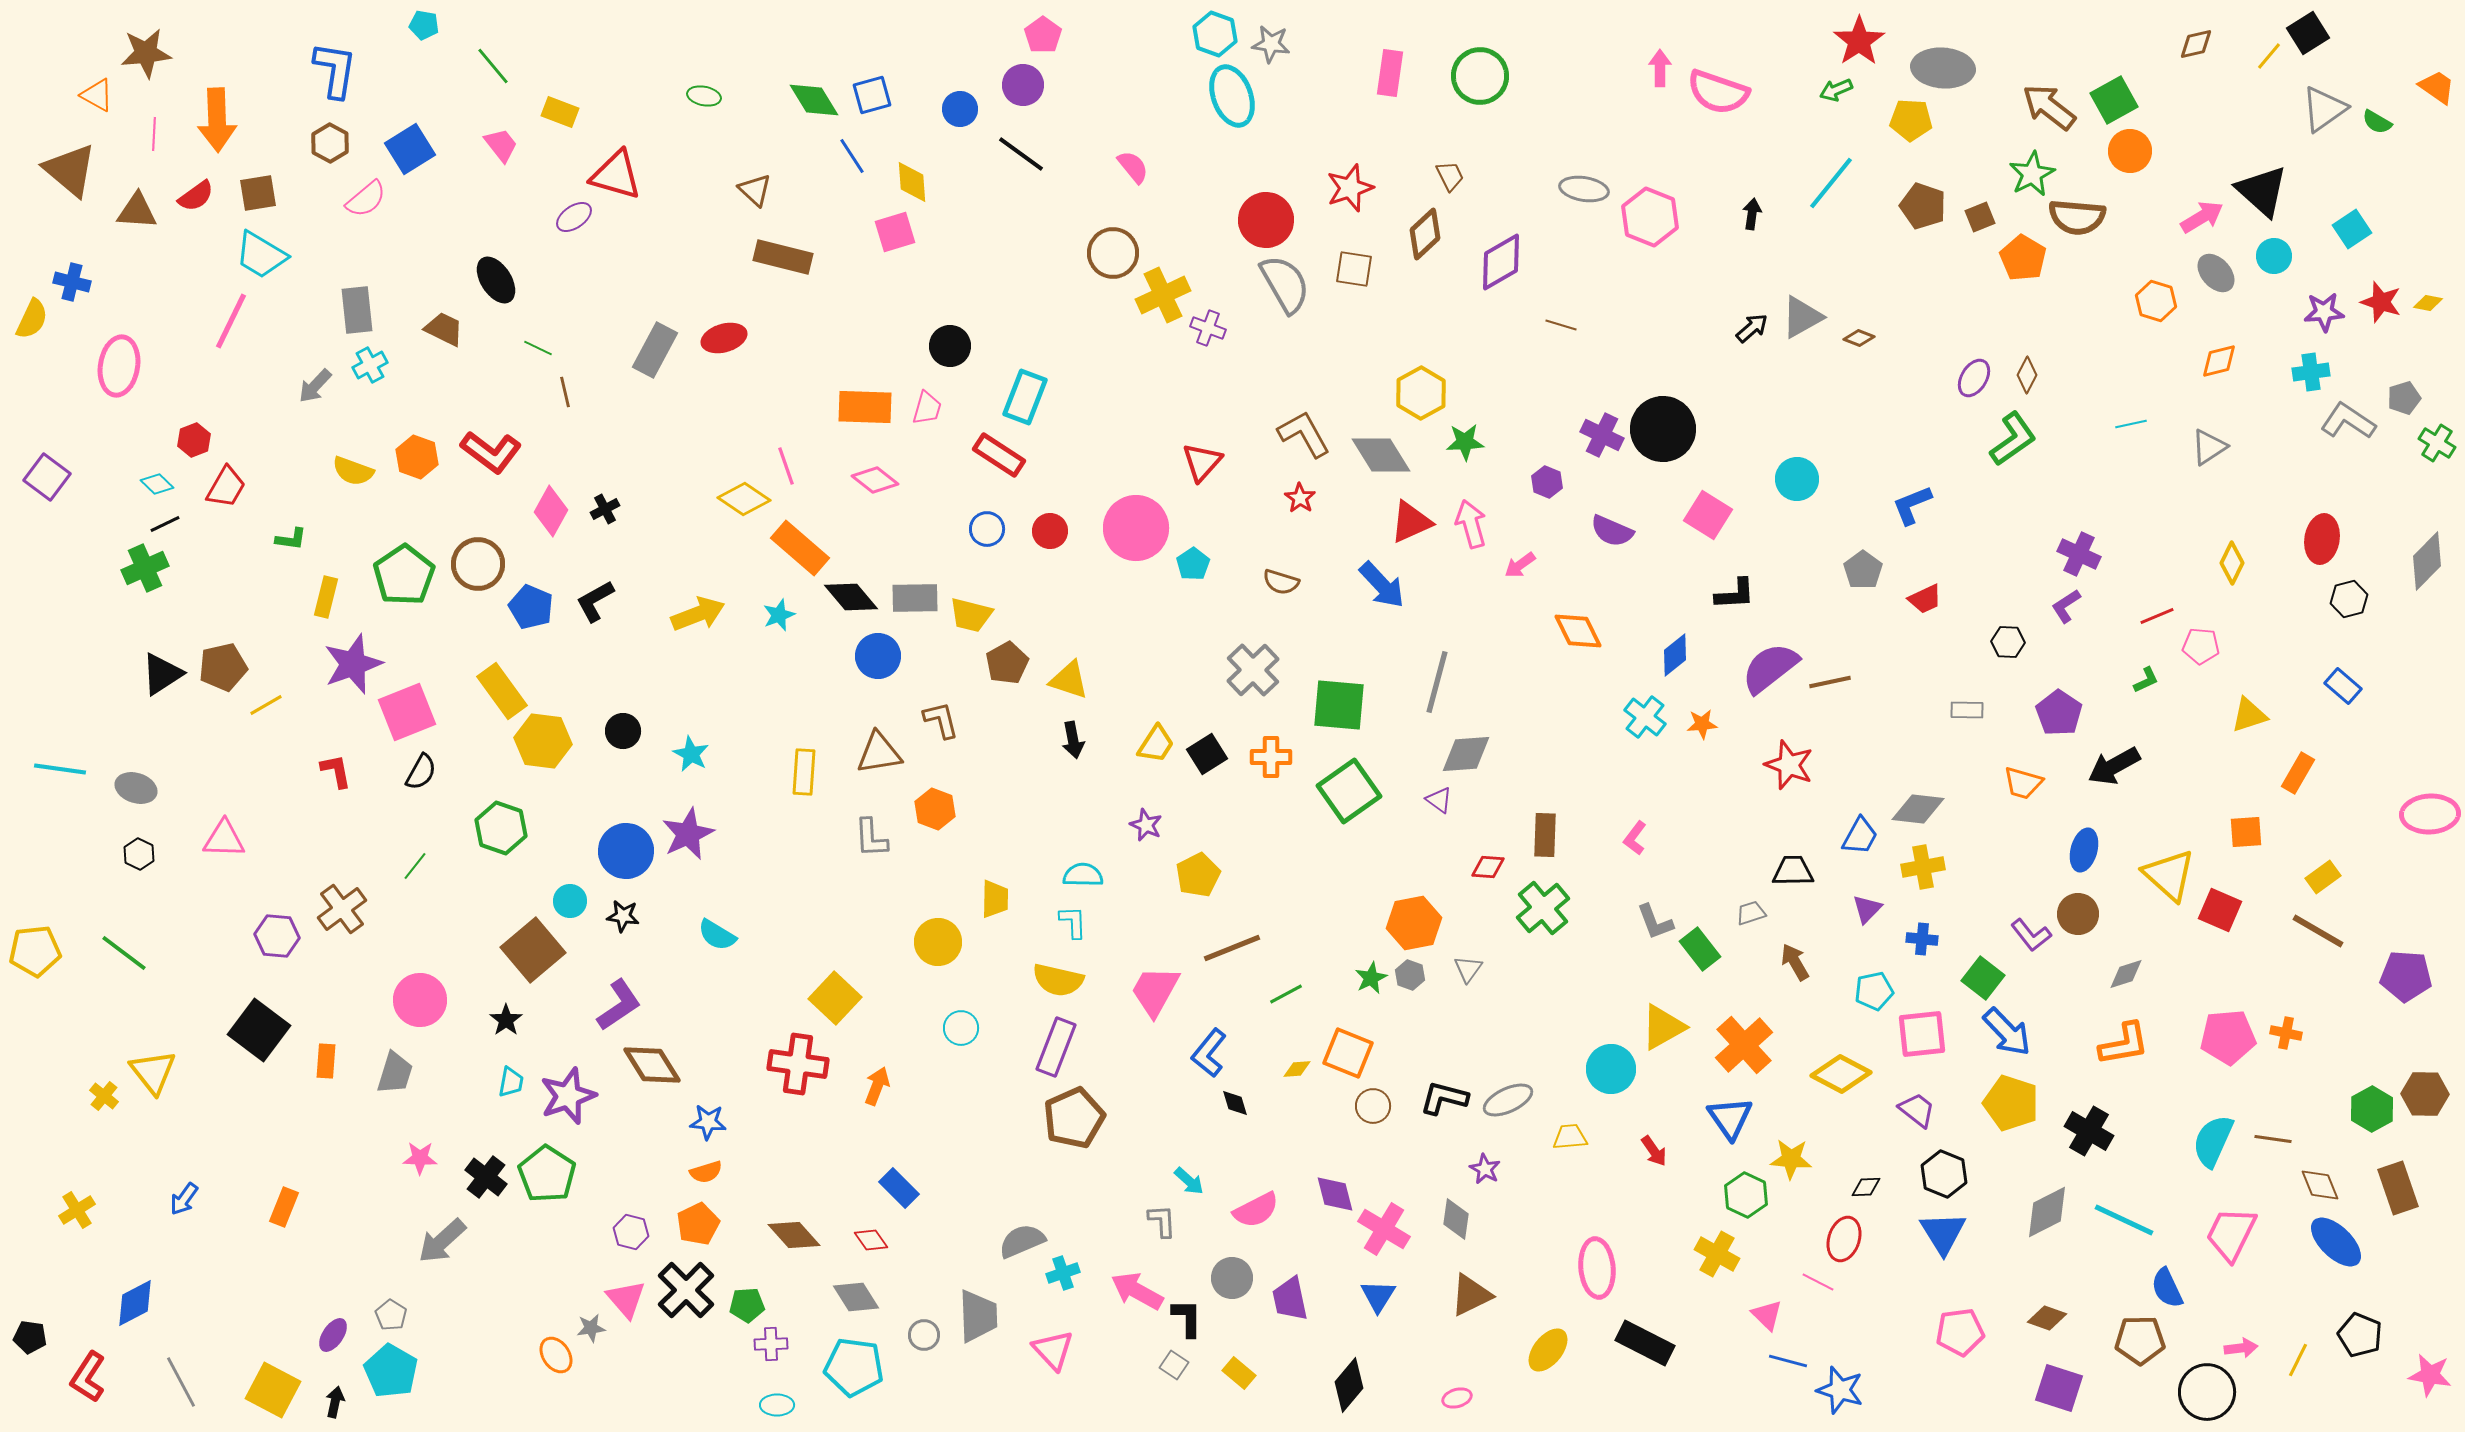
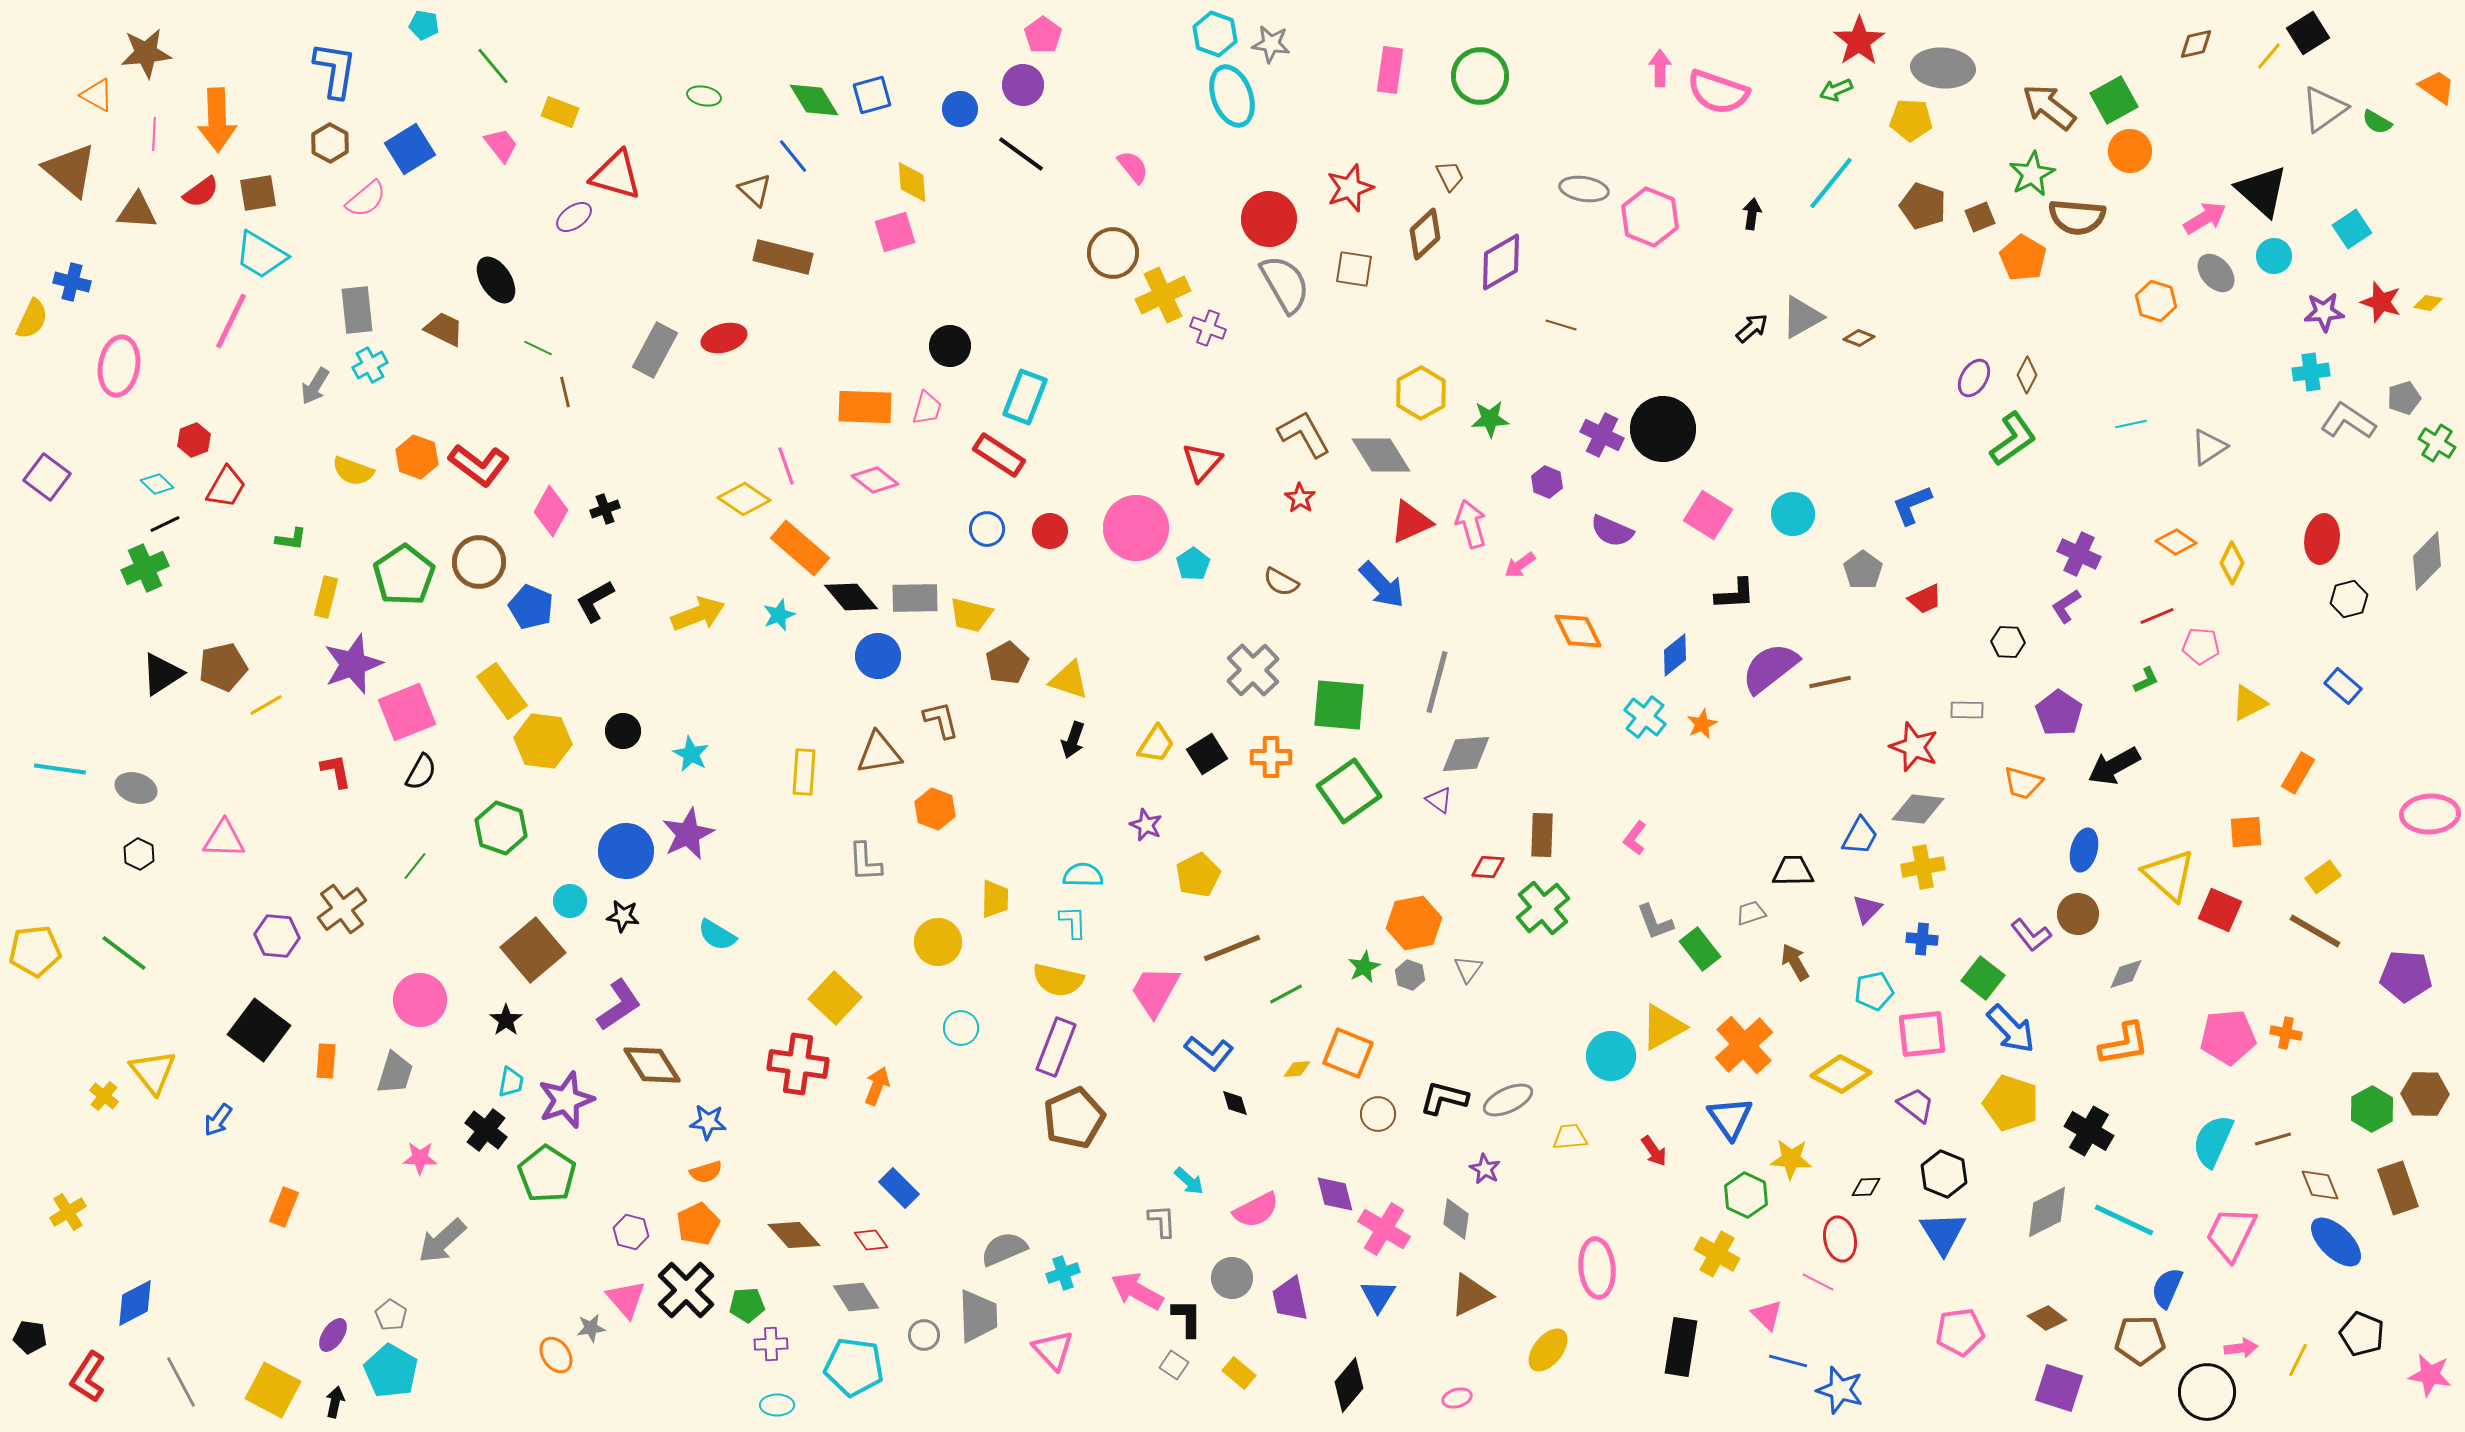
pink rectangle at (1390, 73): moved 3 px up
blue line at (852, 156): moved 59 px left; rotated 6 degrees counterclockwise
red semicircle at (196, 196): moved 5 px right, 4 px up
pink arrow at (2202, 217): moved 3 px right, 1 px down
red circle at (1266, 220): moved 3 px right, 1 px up
orange diamond at (2219, 361): moved 43 px left, 181 px down; rotated 48 degrees clockwise
gray arrow at (315, 386): rotated 12 degrees counterclockwise
green star at (1465, 442): moved 25 px right, 23 px up
red L-shape at (491, 452): moved 12 px left, 13 px down
cyan circle at (1797, 479): moved 4 px left, 35 px down
black cross at (605, 509): rotated 8 degrees clockwise
brown circle at (478, 564): moved 1 px right, 2 px up
brown semicircle at (1281, 582): rotated 12 degrees clockwise
yellow triangle at (2249, 715): moved 12 px up; rotated 9 degrees counterclockwise
orange star at (1702, 724): rotated 20 degrees counterclockwise
black arrow at (1073, 740): rotated 30 degrees clockwise
red star at (1789, 765): moved 125 px right, 18 px up
brown rectangle at (1545, 835): moved 3 px left
gray L-shape at (871, 838): moved 6 px left, 24 px down
brown line at (2318, 931): moved 3 px left
green star at (1371, 978): moved 7 px left, 11 px up
blue arrow at (2007, 1032): moved 4 px right, 3 px up
blue L-shape at (1209, 1053): rotated 90 degrees counterclockwise
cyan circle at (1611, 1069): moved 13 px up
purple star at (568, 1096): moved 2 px left, 4 px down
brown circle at (1373, 1106): moved 5 px right, 8 px down
purple trapezoid at (1917, 1110): moved 1 px left, 5 px up
brown line at (2273, 1139): rotated 24 degrees counterclockwise
black cross at (486, 1177): moved 47 px up
blue arrow at (184, 1199): moved 34 px right, 79 px up
yellow cross at (77, 1210): moved 9 px left, 2 px down
red ellipse at (1844, 1239): moved 4 px left; rotated 30 degrees counterclockwise
gray semicircle at (1022, 1241): moved 18 px left, 8 px down
blue semicircle at (2167, 1288): rotated 48 degrees clockwise
brown diamond at (2047, 1318): rotated 18 degrees clockwise
black pentagon at (2360, 1335): moved 2 px right, 1 px up
black rectangle at (1645, 1343): moved 36 px right, 4 px down; rotated 72 degrees clockwise
